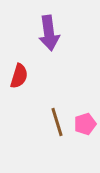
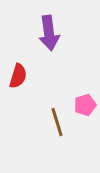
red semicircle: moved 1 px left
pink pentagon: moved 19 px up
